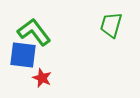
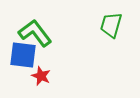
green L-shape: moved 1 px right, 1 px down
red star: moved 1 px left, 2 px up
